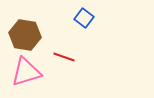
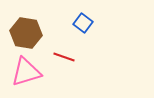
blue square: moved 1 px left, 5 px down
brown hexagon: moved 1 px right, 2 px up
